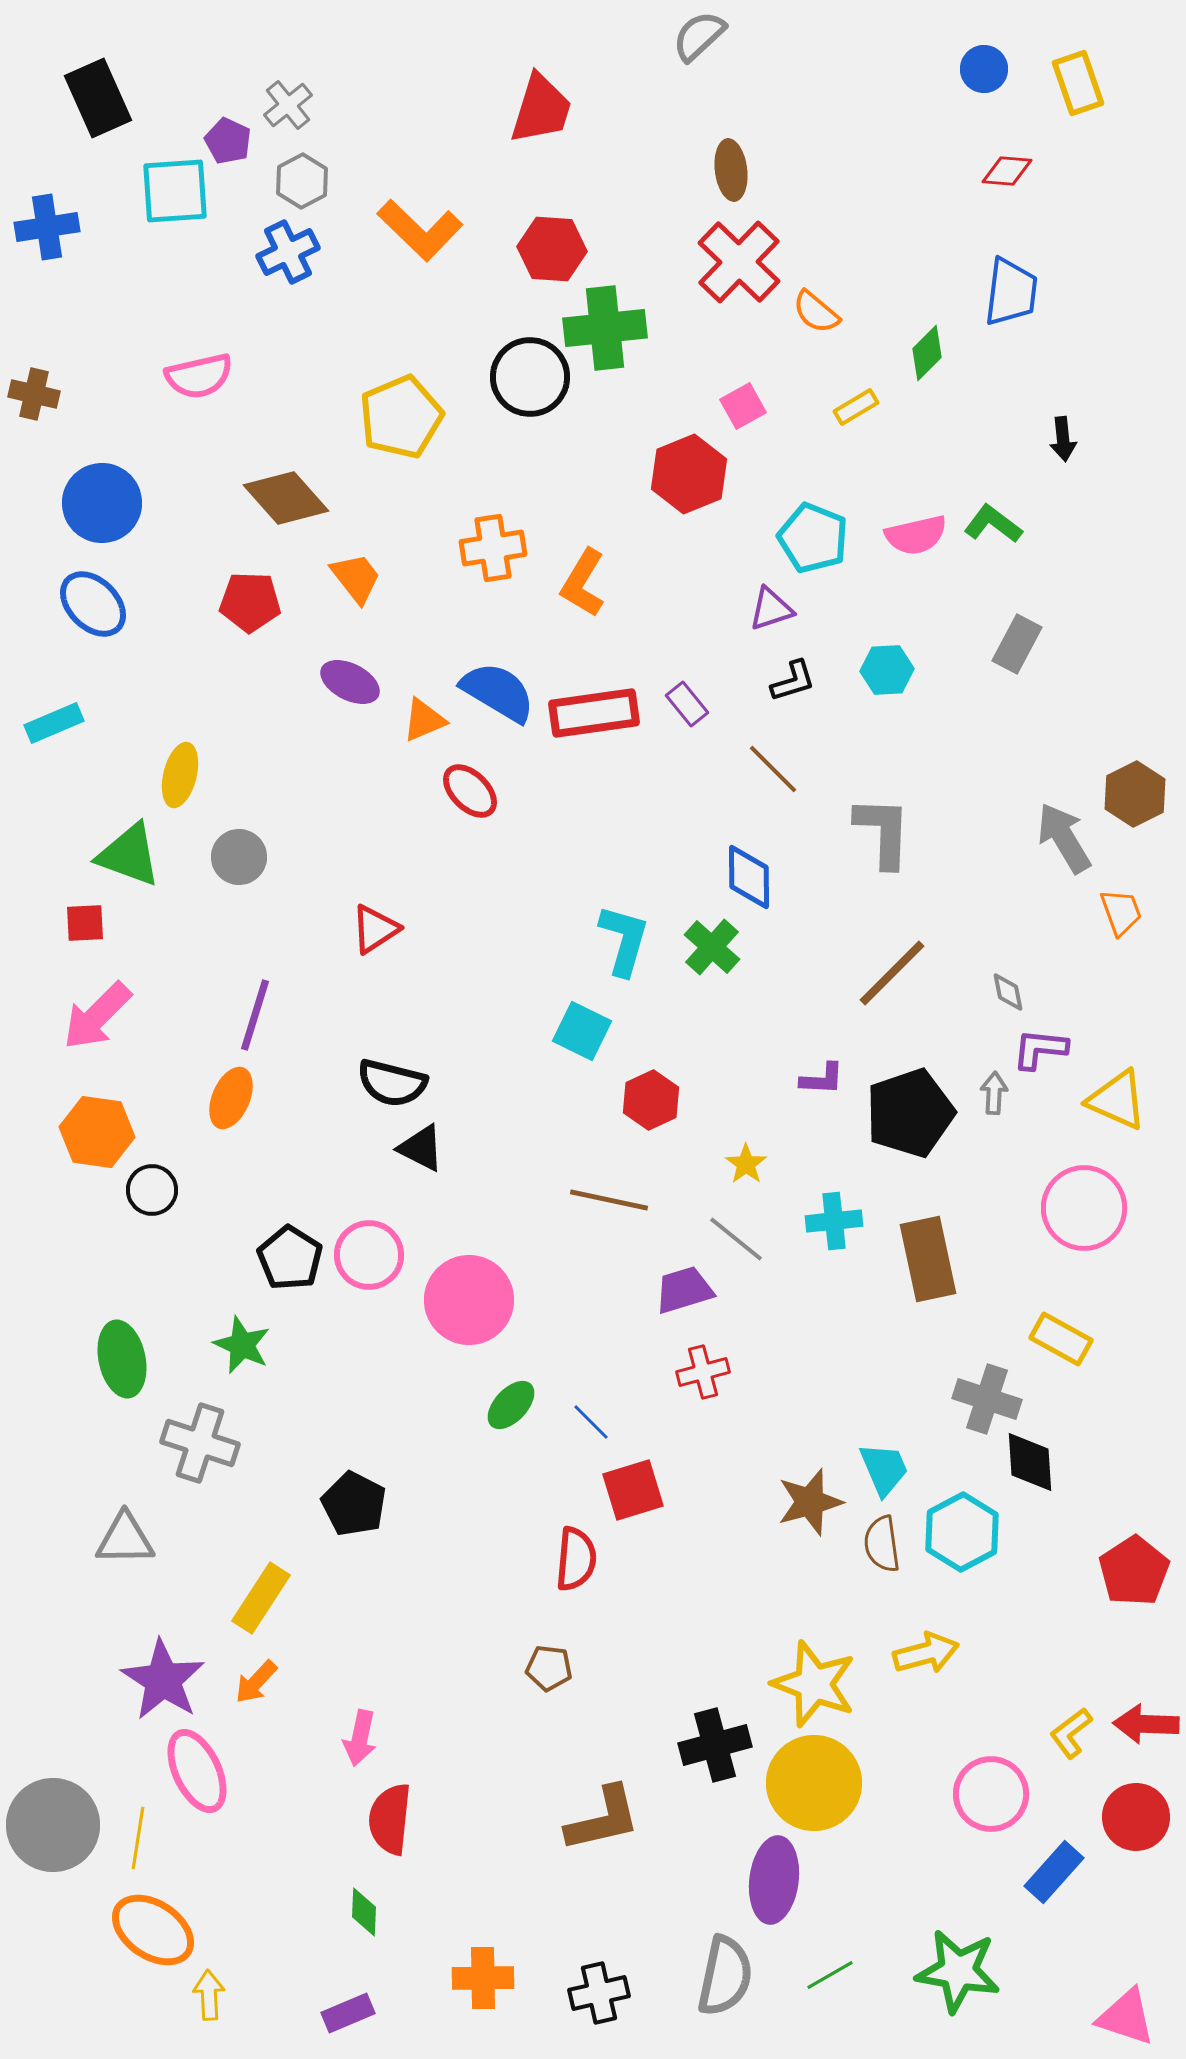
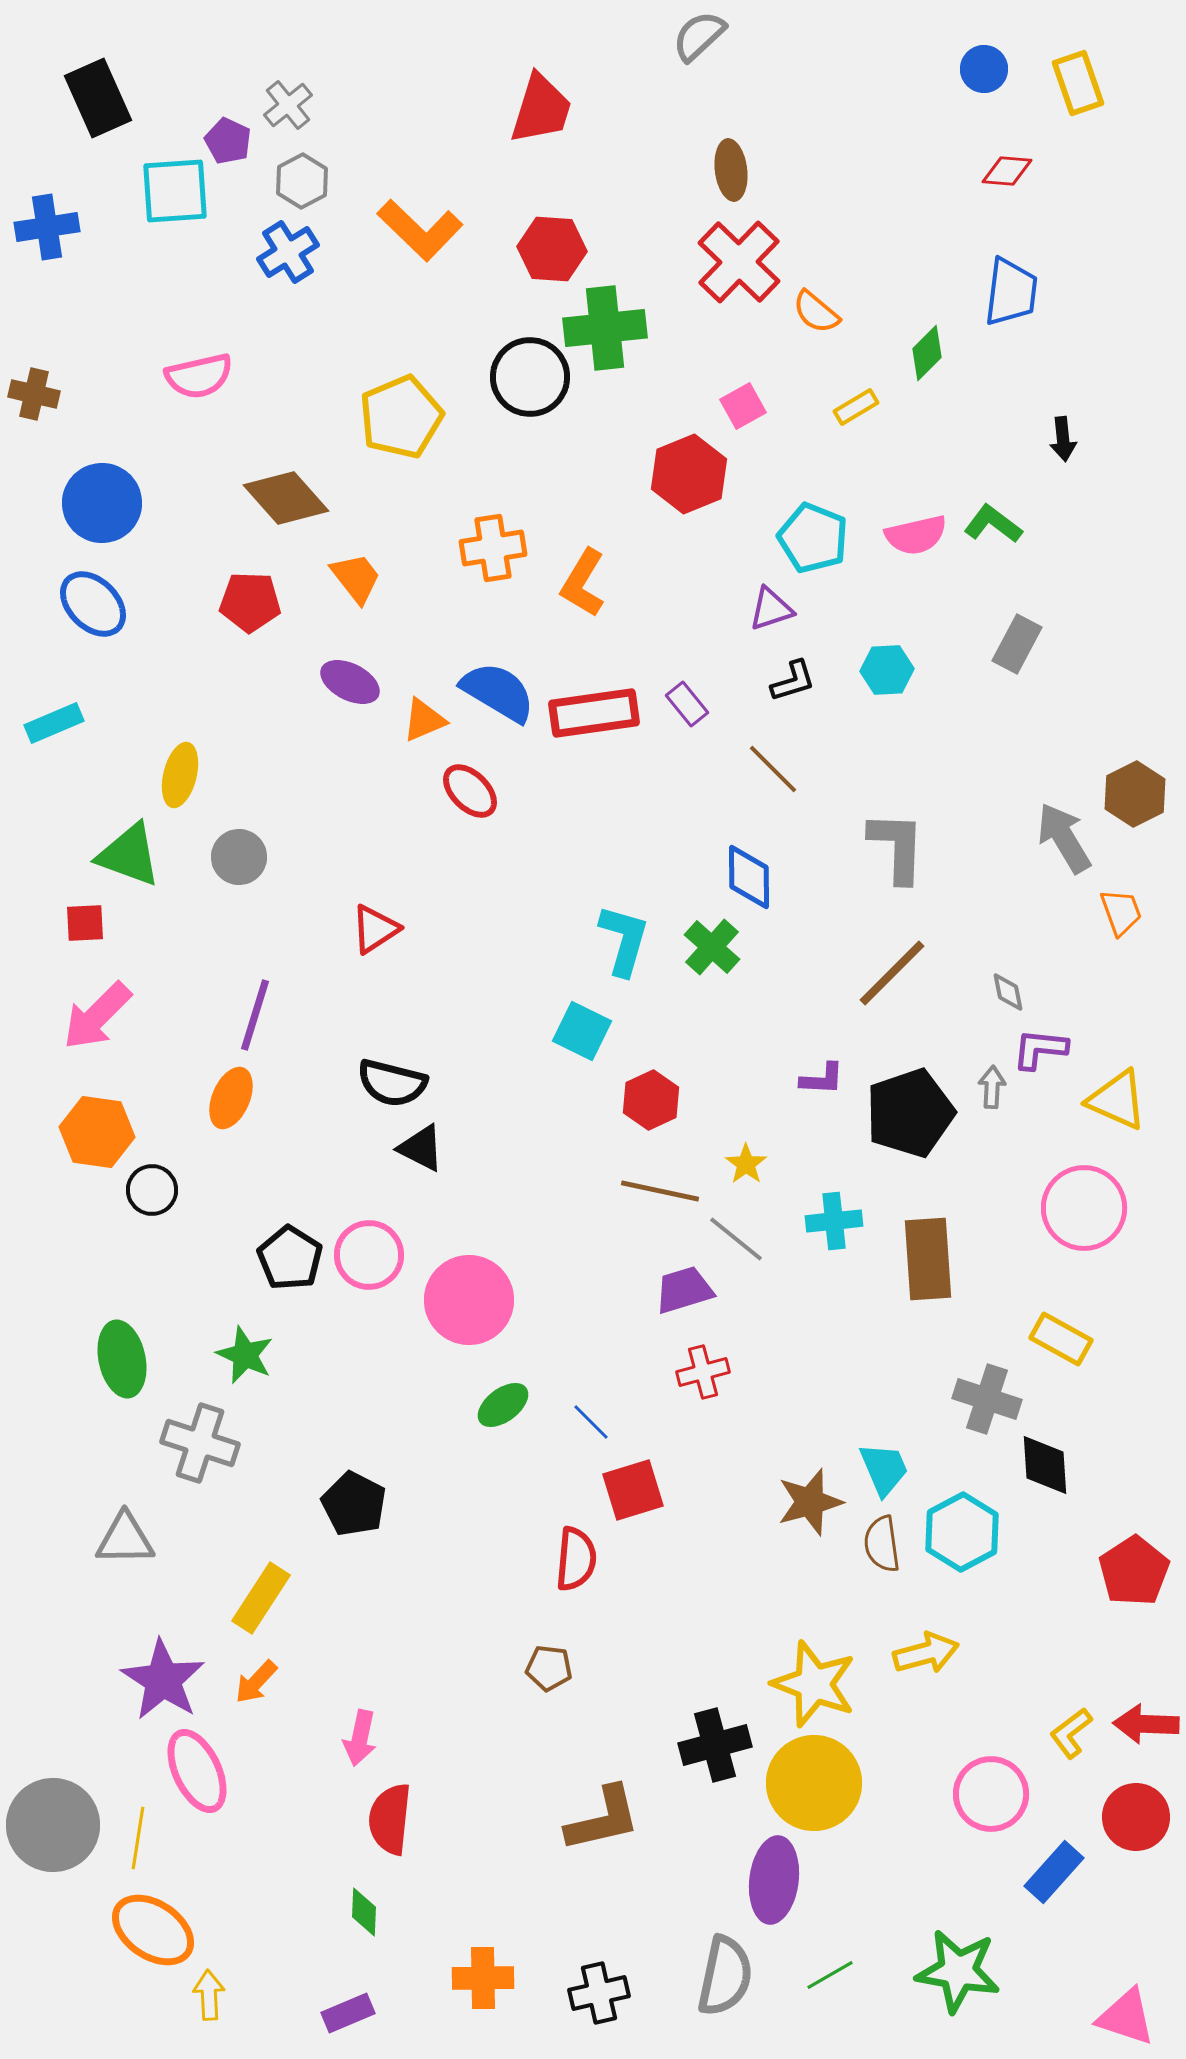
blue cross at (288, 252): rotated 6 degrees counterclockwise
gray L-shape at (883, 832): moved 14 px right, 15 px down
gray arrow at (994, 1093): moved 2 px left, 6 px up
brown line at (609, 1200): moved 51 px right, 9 px up
brown rectangle at (928, 1259): rotated 8 degrees clockwise
green star at (242, 1345): moved 3 px right, 10 px down
green ellipse at (511, 1405): moved 8 px left; rotated 10 degrees clockwise
black diamond at (1030, 1462): moved 15 px right, 3 px down
